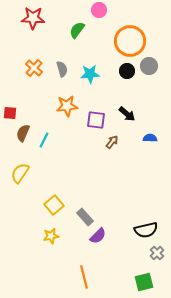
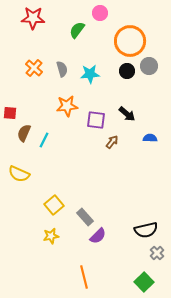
pink circle: moved 1 px right, 3 px down
brown semicircle: moved 1 px right
yellow semicircle: moved 1 px left, 1 px down; rotated 100 degrees counterclockwise
green square: rotated 30 degrees counterclockwise
